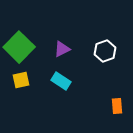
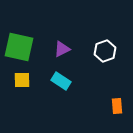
green square: rotated 32 degrees counterclockwise
yellow square: moved 1 px right; rotated 12 degrees clockwise
